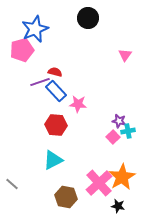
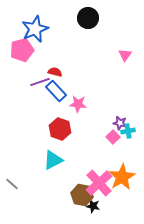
purple star: moved 1 px right, 2 px down
red hexagon: moved 4 px right, 4 px down; rotated 15 degrees clockwise
brown hexagon: moved 16 px right, 2 px up
black star: moved 25 px left
